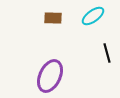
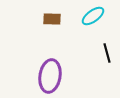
brown rectangle: moved 1 px left, 1 px down
purple ellipse: rotated 16 degrees counterclockwise
